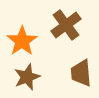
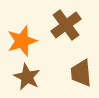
orange star: rotated 16 degrees clockwise
brown star: rotated 24 degrees counterclockwise
